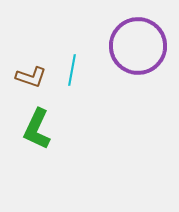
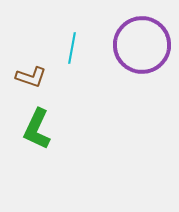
purple circle: moved 4 px right, 1 px up
cyan line: moved 22 px up
